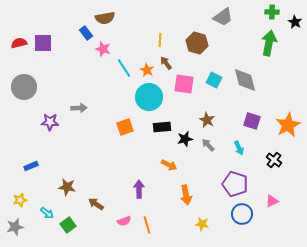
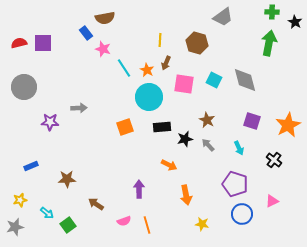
brown arrow at (166, 63): rotated 120 degrees counterclockwise
brown star at (67, 187): moved 8 px up; rotated 12 degrees counterclockwise
